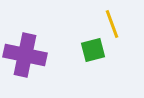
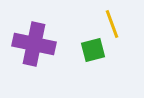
purple cross: moved 9 px right, 11 px up
